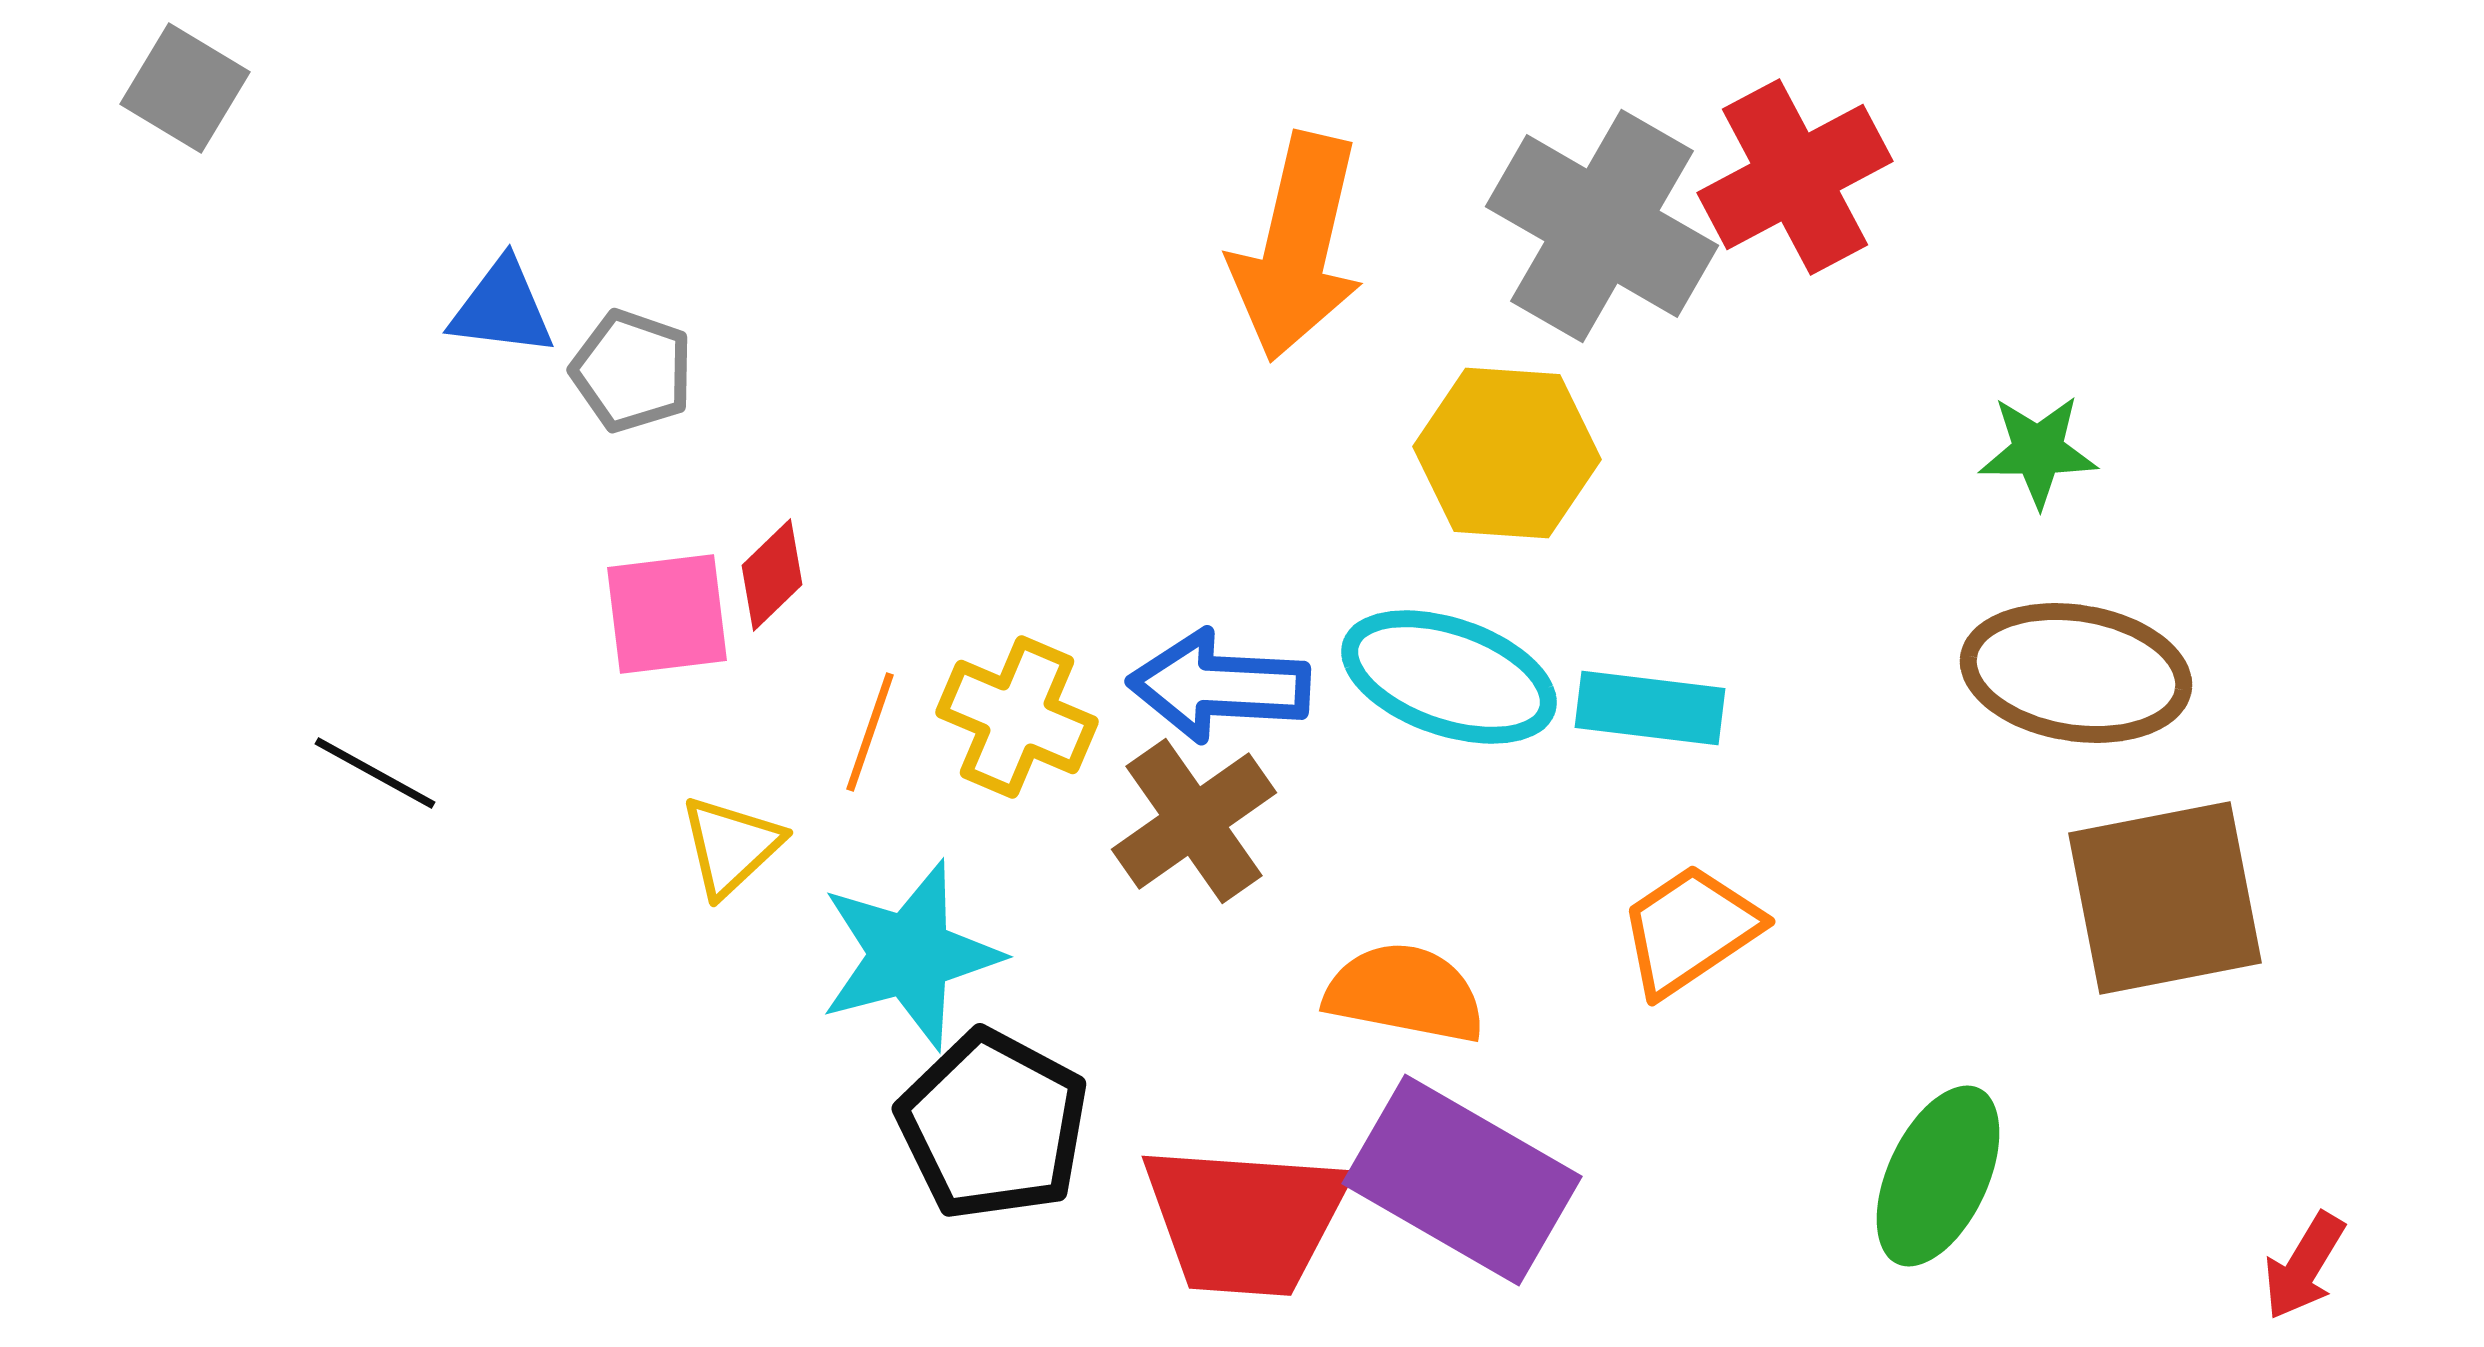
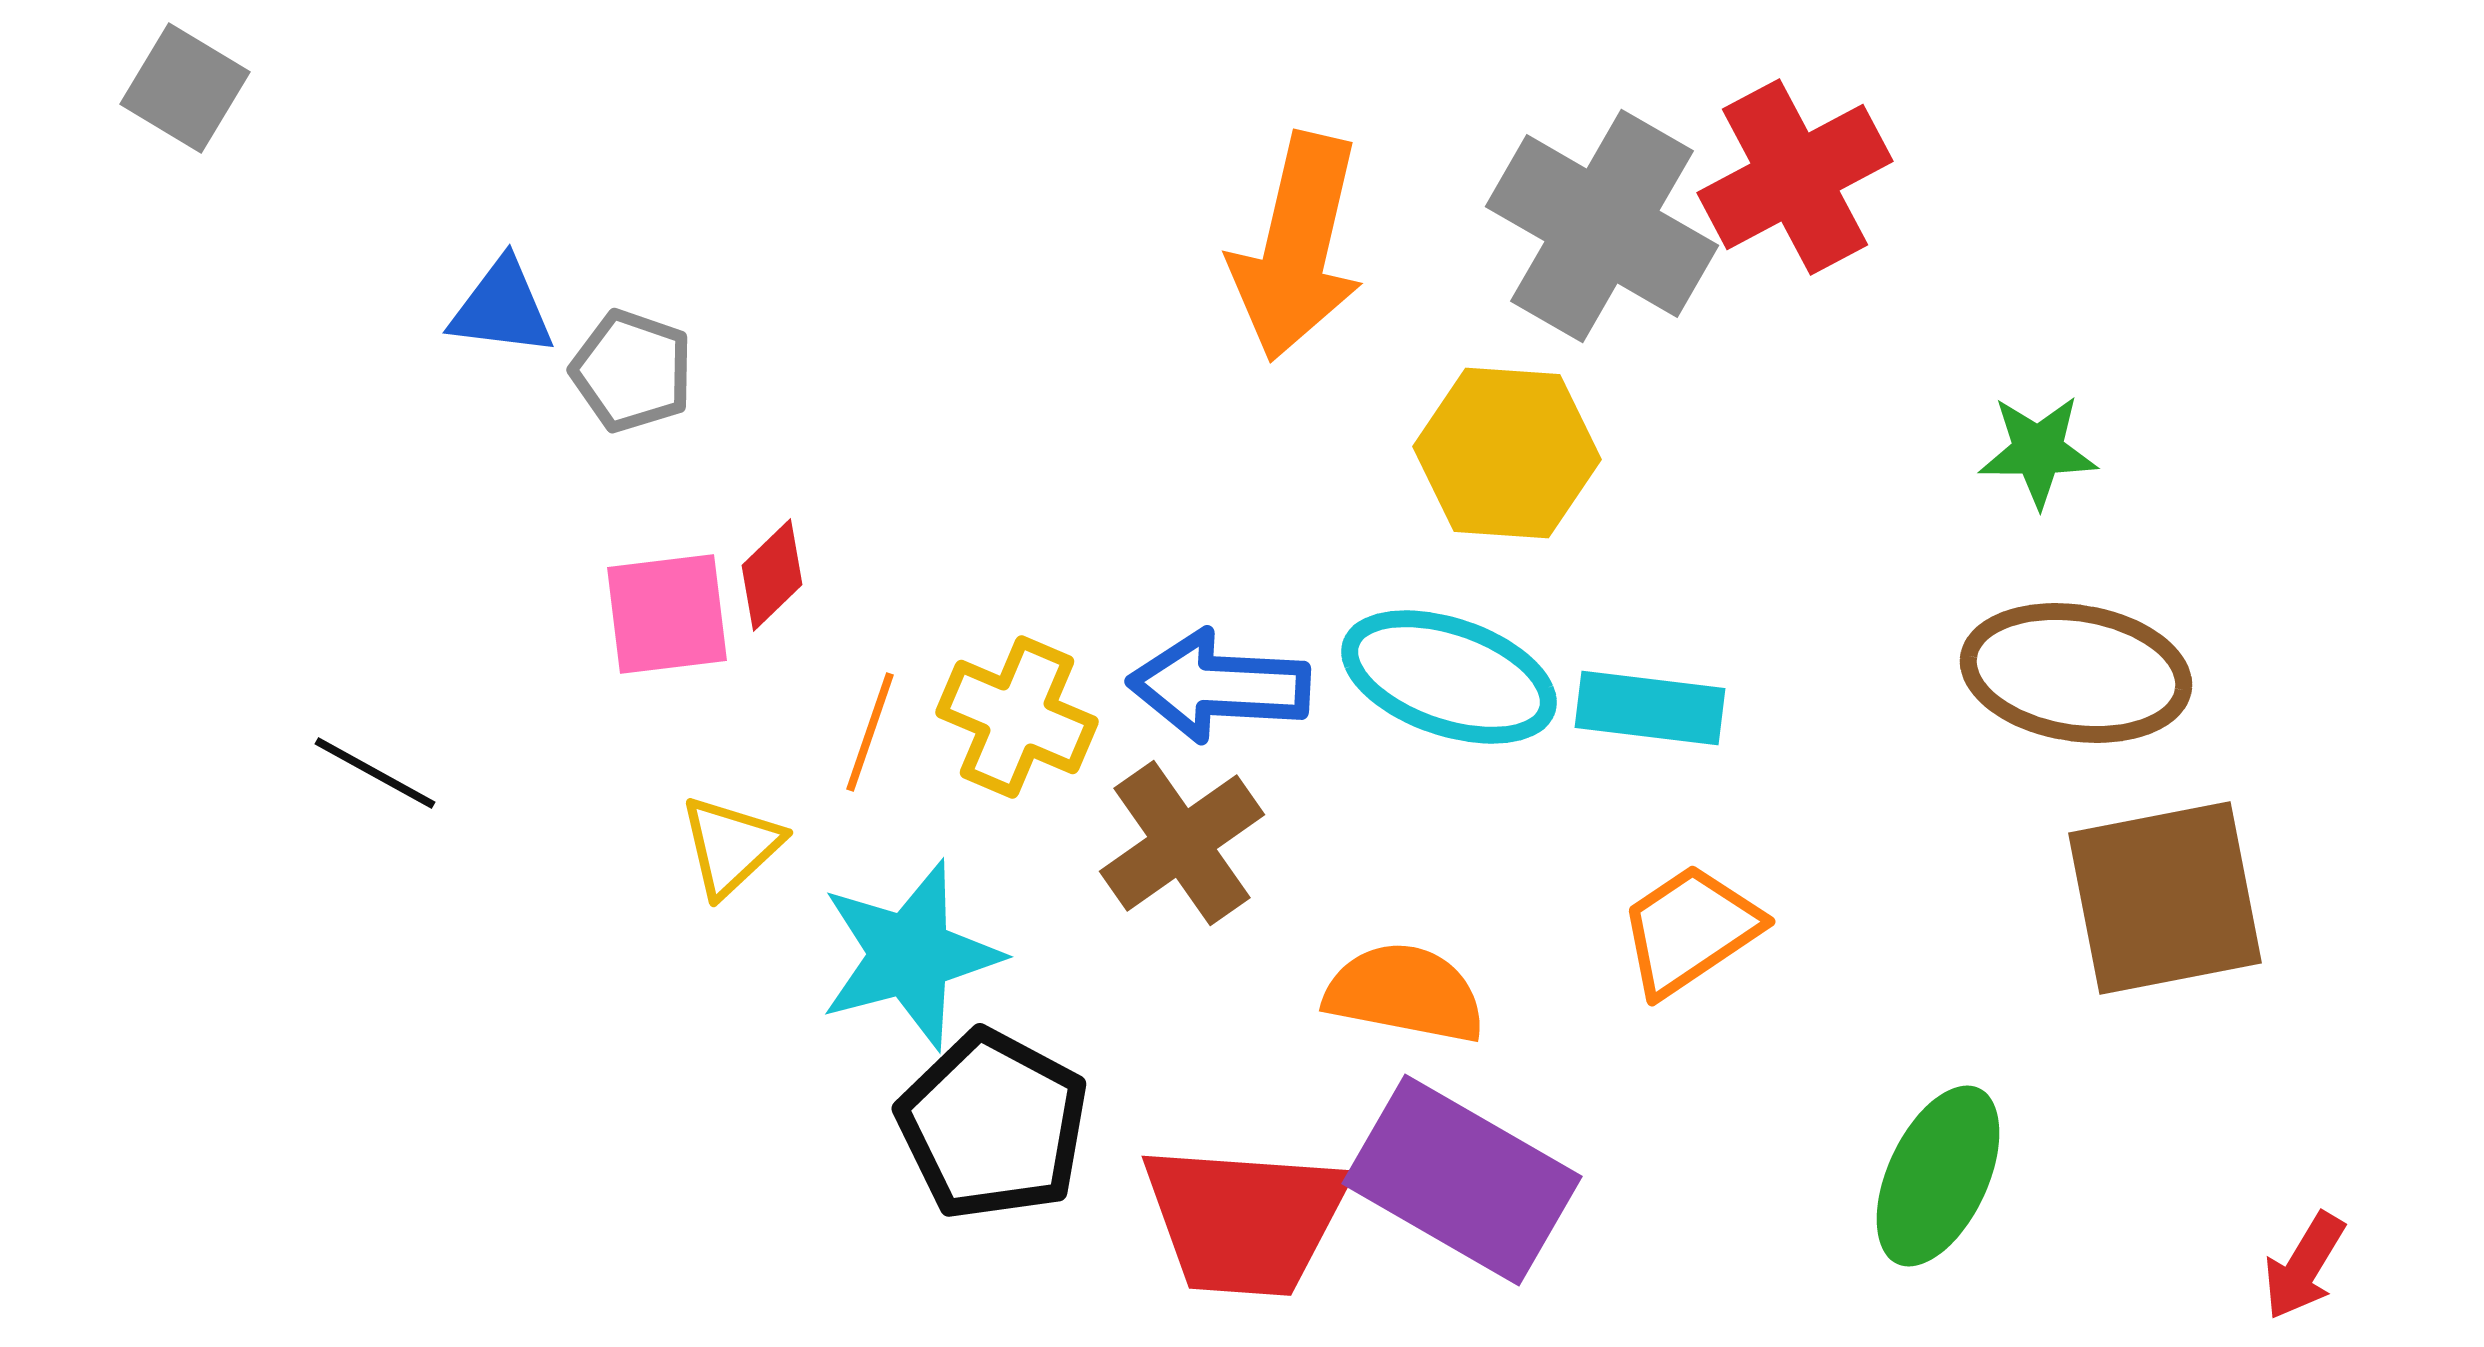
brown cross: moved 12 px left, 22 px down
